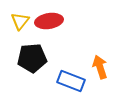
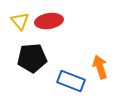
yellow triangle: rotated 18 degrees counterclockwise
